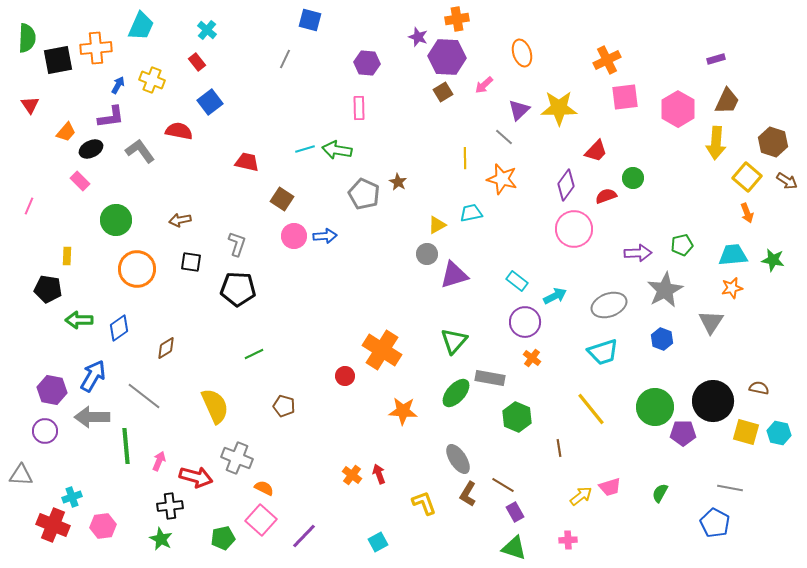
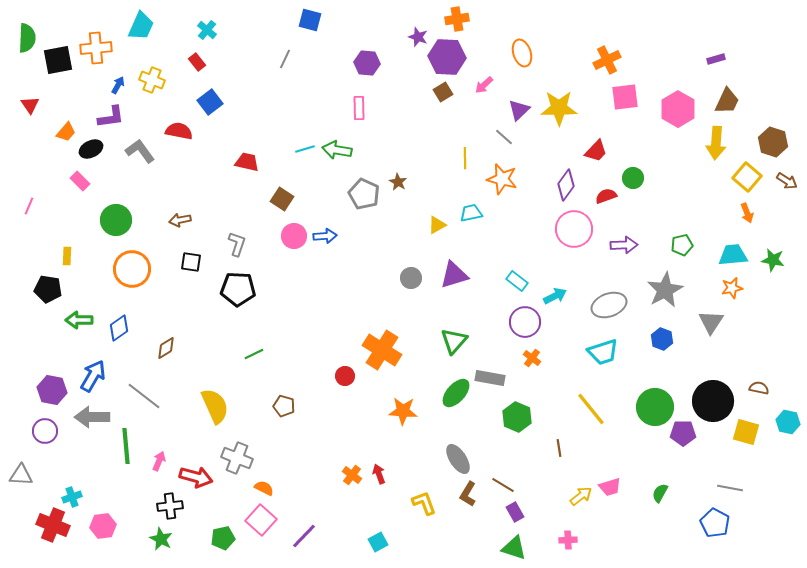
purple arrow at (638, 253): moved 14 px left, 8 px up
gray circle at (427, 254): moved 16 px left, 24 px down
orange circle at (137, 269): moved 5 px left
cyan hexagon at (779, 433): moved 9 px right, 11 px up
